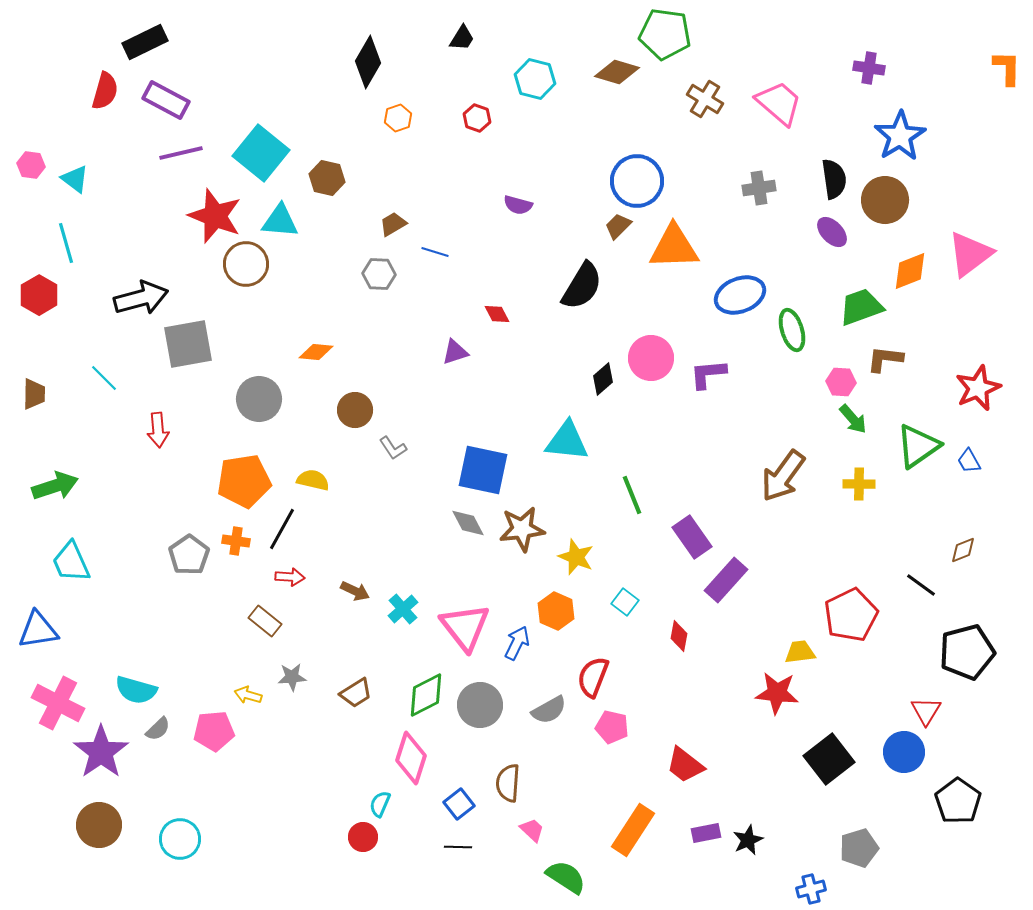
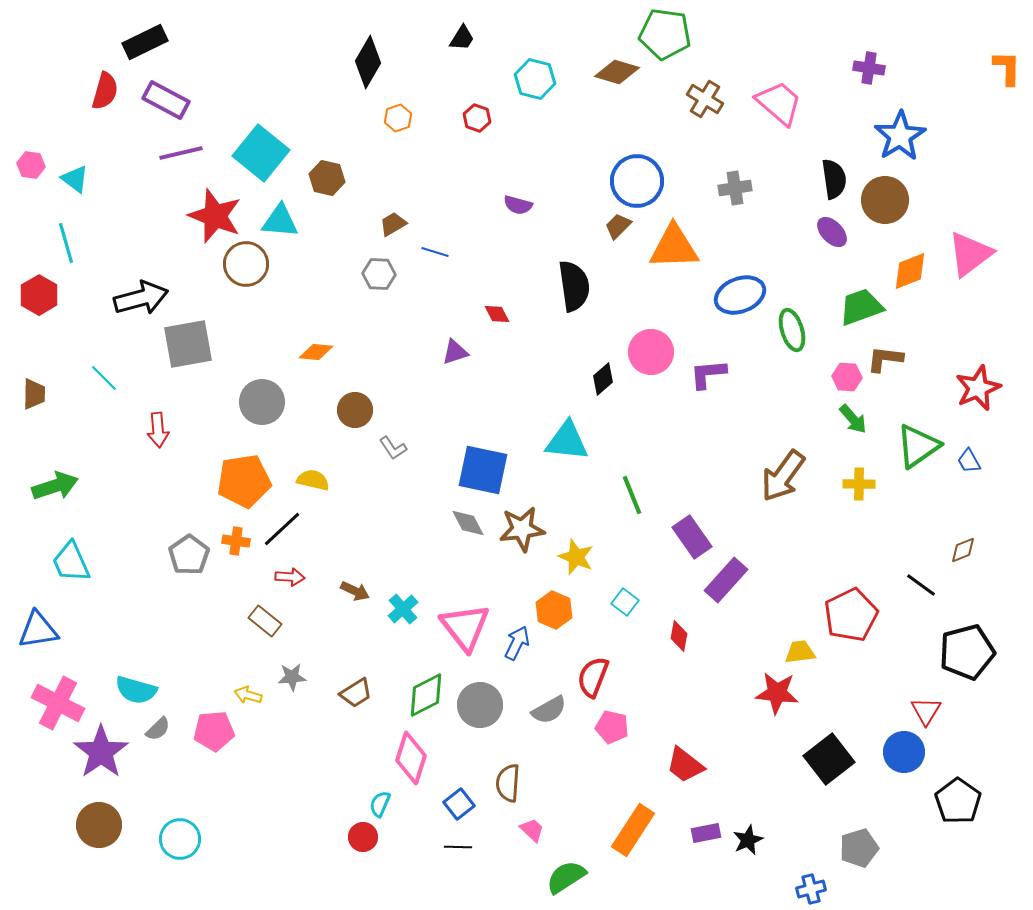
gray cross at (759, 188): moved 24 px left
black semicircle at (582, 286): moved 8 px left; rotated 39 degrees counterclockwise
pink circle at (651, 358): moved 6 px up
pink hexagon at (841, 382): moved 6 px right, 5 px up
gray circle at (259, 399): moved 3 px right, 3 px down
black line at (282, 529): rotated 18 degrees clockwise
orange hexagon at (556, 611): moved 2 px left, 1 px up
green semicircle at (566, 877): rotated 66 degrees counterclockwise
